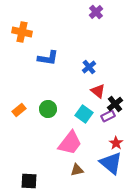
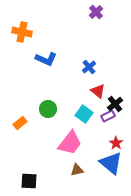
blue L-shape: moved 2 px left, 1 px down; rotated 15 degrees clockwise
orange rectangle: moved 1 px right, 13 px down
